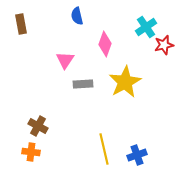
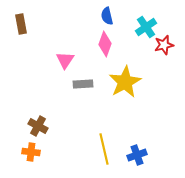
blue semicircle: moved 30 px right
